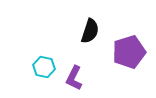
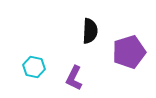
black semicircle: rotated 15 degrees counterclockwise
cyan hexagon: moved 10 px left
